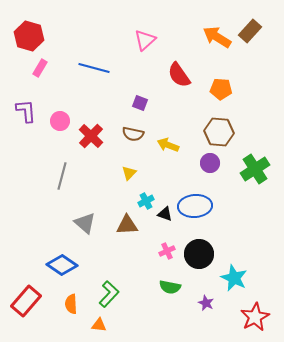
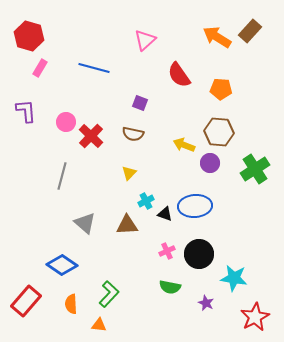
pink circle: moved 6 px right, 1 px down
yellow arrow: moved 16 px right
cyan star: rotated 16 degrees counterclockwise
